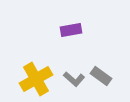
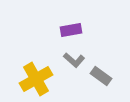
gray L-shape: moved 19 px up
